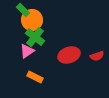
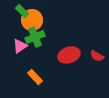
green rectangle: moved 1 px left, 1 px down
green cross: rotated 30 degrees clockwise
pink triangle: moved 7 px left, 5 px up
red semicircle: rotated 48 degrees clockwise
orange rectangle: rotated 21 degrees clockwise
